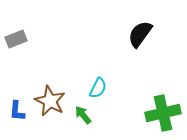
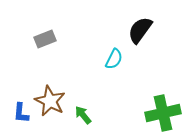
black semicircle: moved 4 px up
gray rectangle: moved 29 px right
cyan semicircle: moved 16 px right, 29 px up
blue L-shape: moved 4 px right, 2 px down
